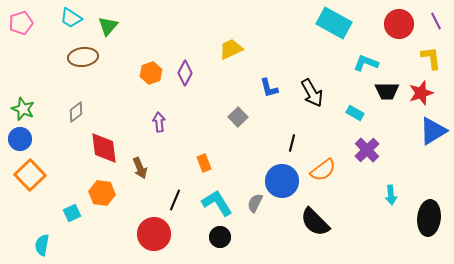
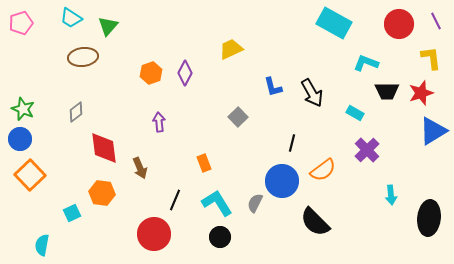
blue L-shape at (269, 88): moved 4 px right, 1 px up
